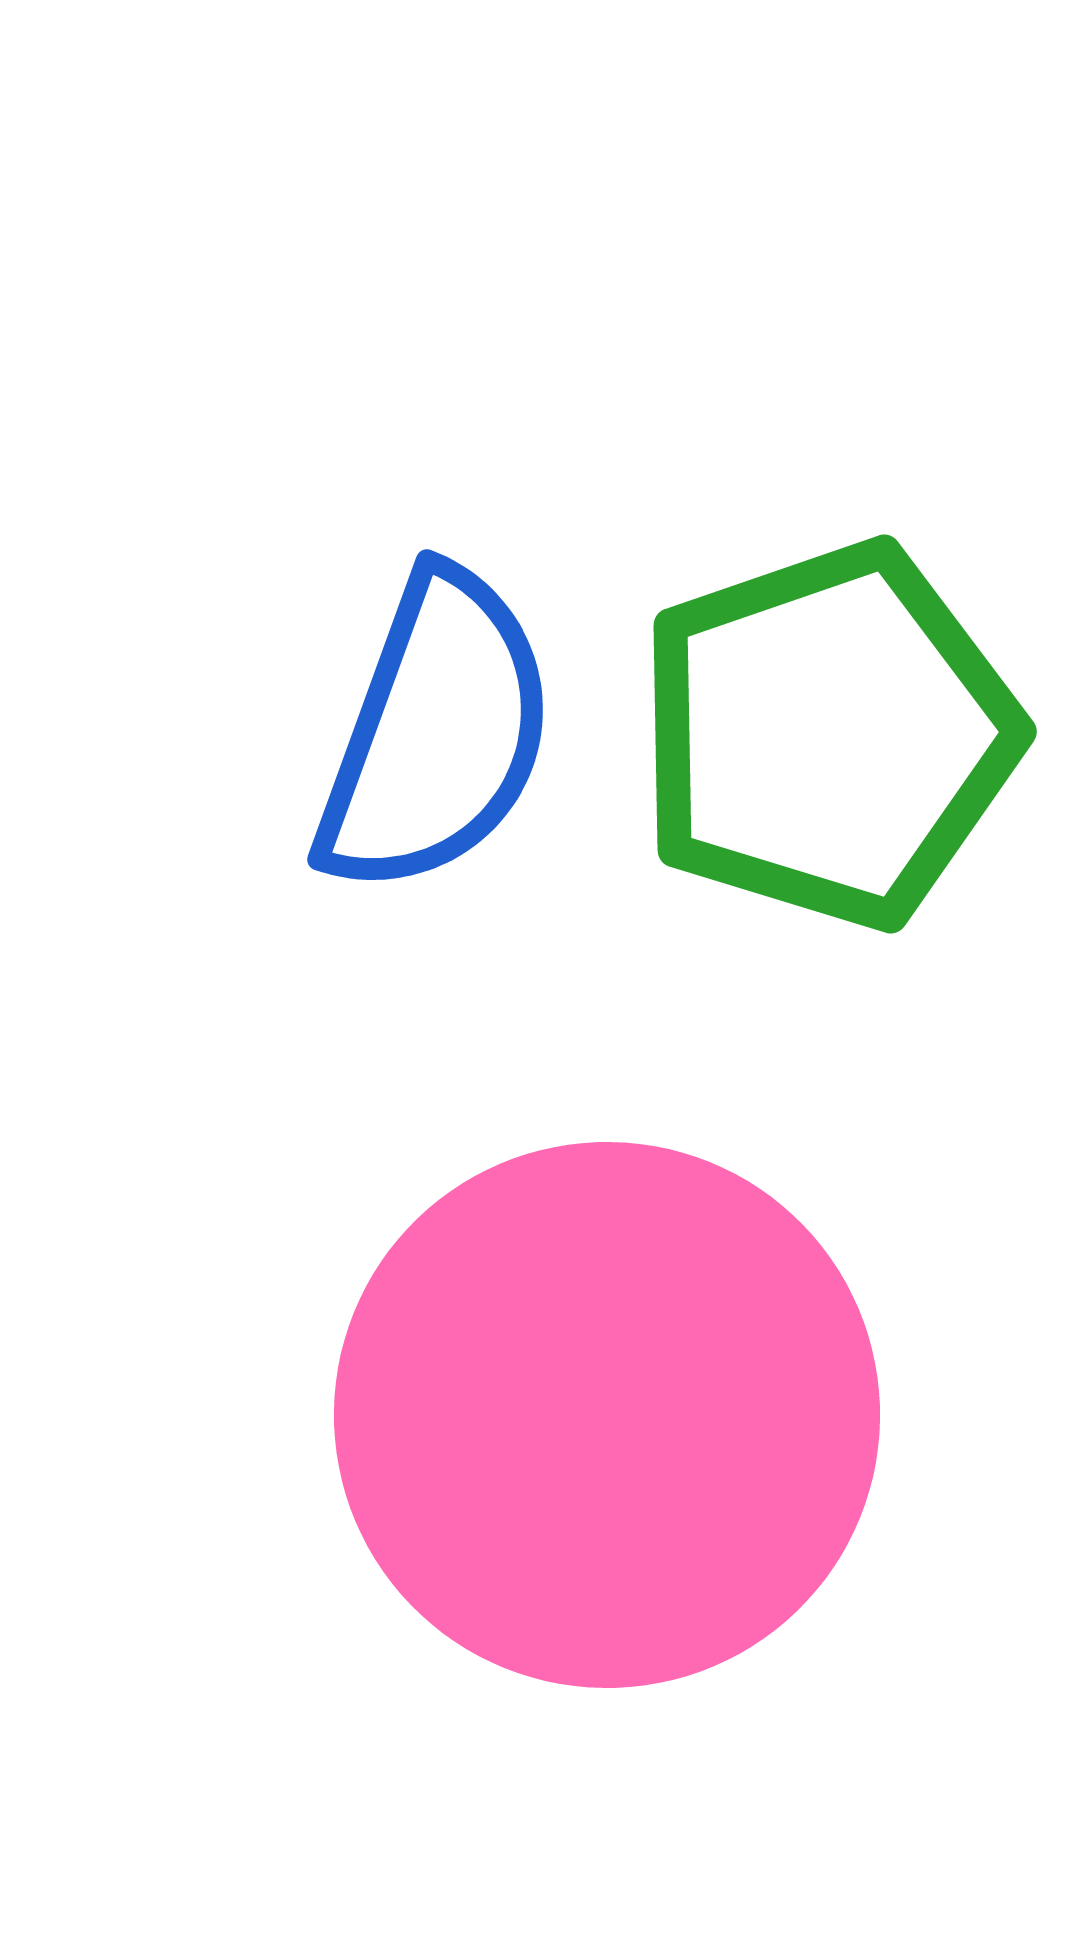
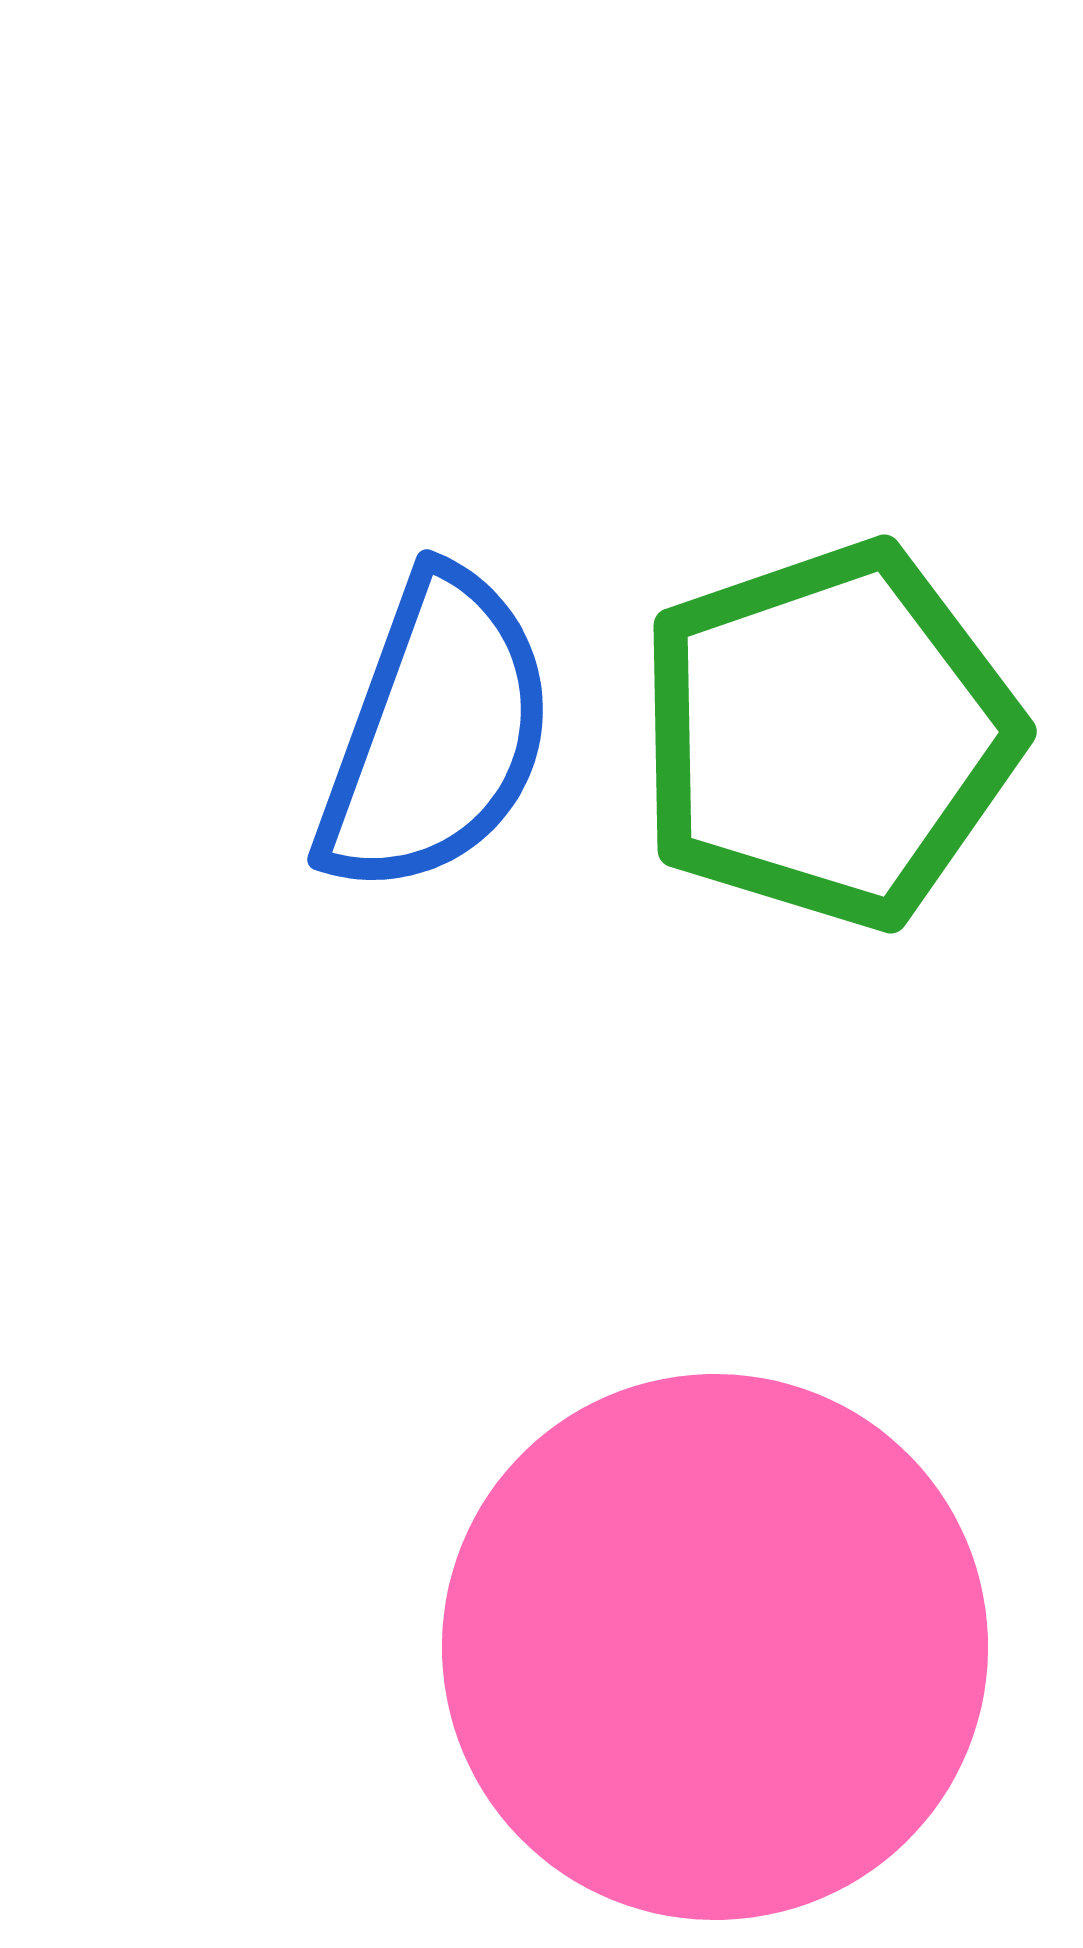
pink circle: moved 108 px right, 232 px down
